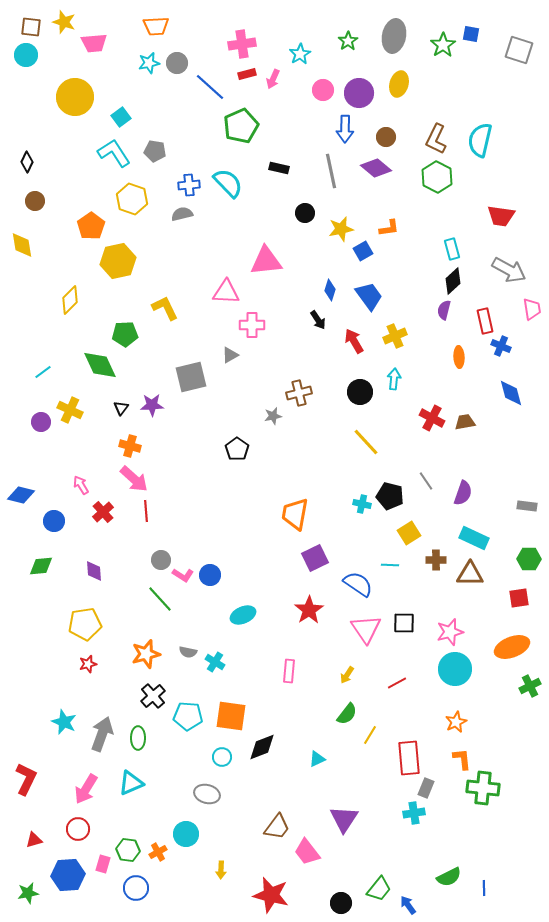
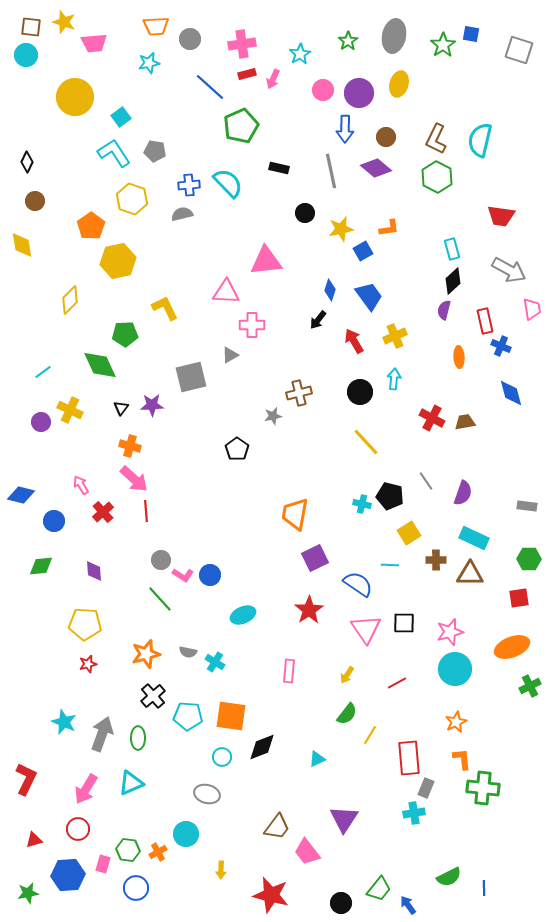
gray circle at (177, 63): moved 13 px right, 24 px up
black arrow at (318, 320): rotated 72 degrees clockwise
yellow pentagon at (85, 624): rotated 12 degrees clockwise
